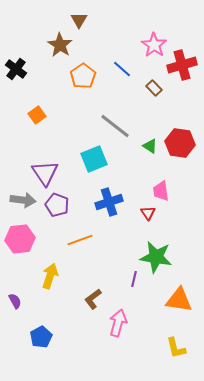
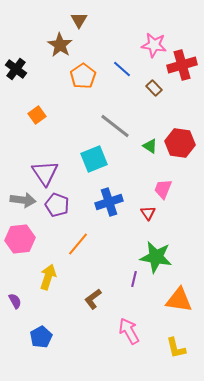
pink star: rotated 25 degrees counterclockwise
pink trapezoid: moved 2 px right, 2 px up; rotated 30 degrees clockwise
orange line: moved 2 px left, 4 px down; rotated 30 degrees counterclockwise
yellow arrow: moved 2 px left, 1 px down
pink arrow: moved 11 px right, 8 px down; rotated 44 degrees counterclockwise
